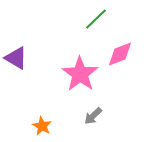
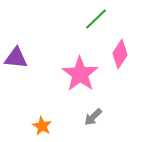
pink diamond: rotated 36 degrees counterclockwise
purple triangle: rotated 25 degrees counterclockwise
gray arrow: moved 1 px down
